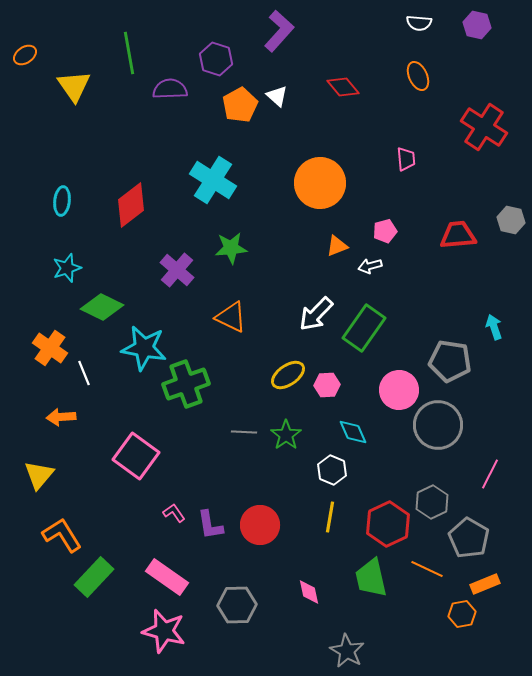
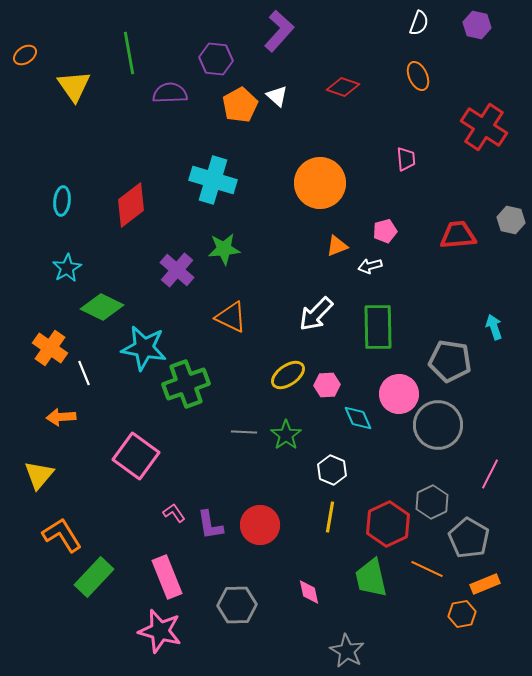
white semicircle at (419, 23): rotated 75 degrees counterclockwise
purple hexagon at (216, 59): rotated 12 degrees counterclockwise
red diamond at (343, 87): rotated 32 degrees counterclockwise
purple semicircle at (170, 89): moved 4 px down
cyan cross at (213, 180): rotated 15 degrees counterclockwise
green star at (231, 248): moved 7 px left, 1 px down
cyan star at (67, 268): rotated 12 degrees counterclockwise
green rectangle at (364, 328): moved 14 px right, 1 px up; rotated 36 degrees counterclockwise
pink circle at (399, 390): moved 4 px down
cyan diamond at (353, 432): moved 5 px right, 14 px up
pink rectangle at (167, 577): rotated 33 degrees clockwise
pink star at (164, 631): moved 4 px left
